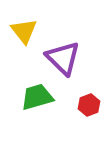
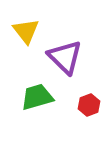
yellow triangle: moved 2 px right
purple triangle: moved 2 px right, 1 px up
